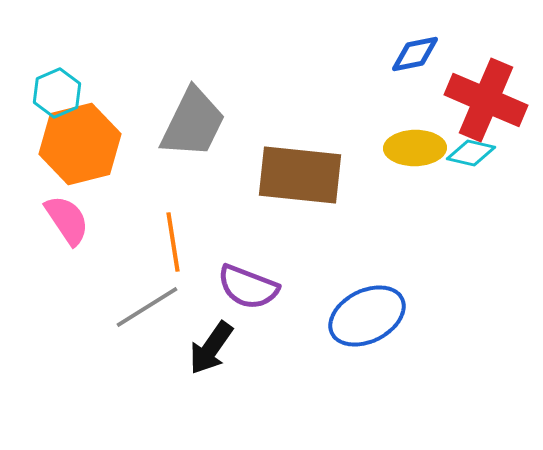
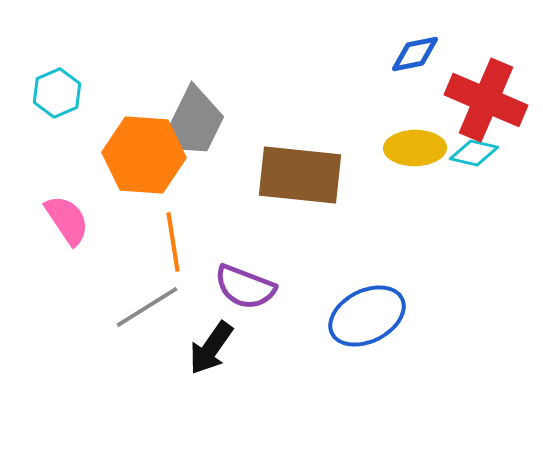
orange hexagon: moved 64 px right, 11 px down; rotated 18 degrees clockwise
cyan diamond: moved 3 px right
purple semicircle: moved 3 px left
